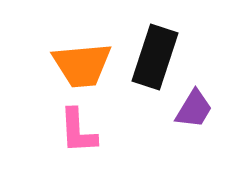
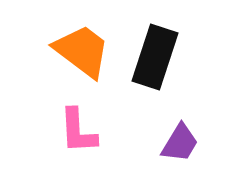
orange trapezoid: moved 14 px up; rotated 138 degrees counterclockwise
purple trapezoid: moved 14 px left, 34 px down
